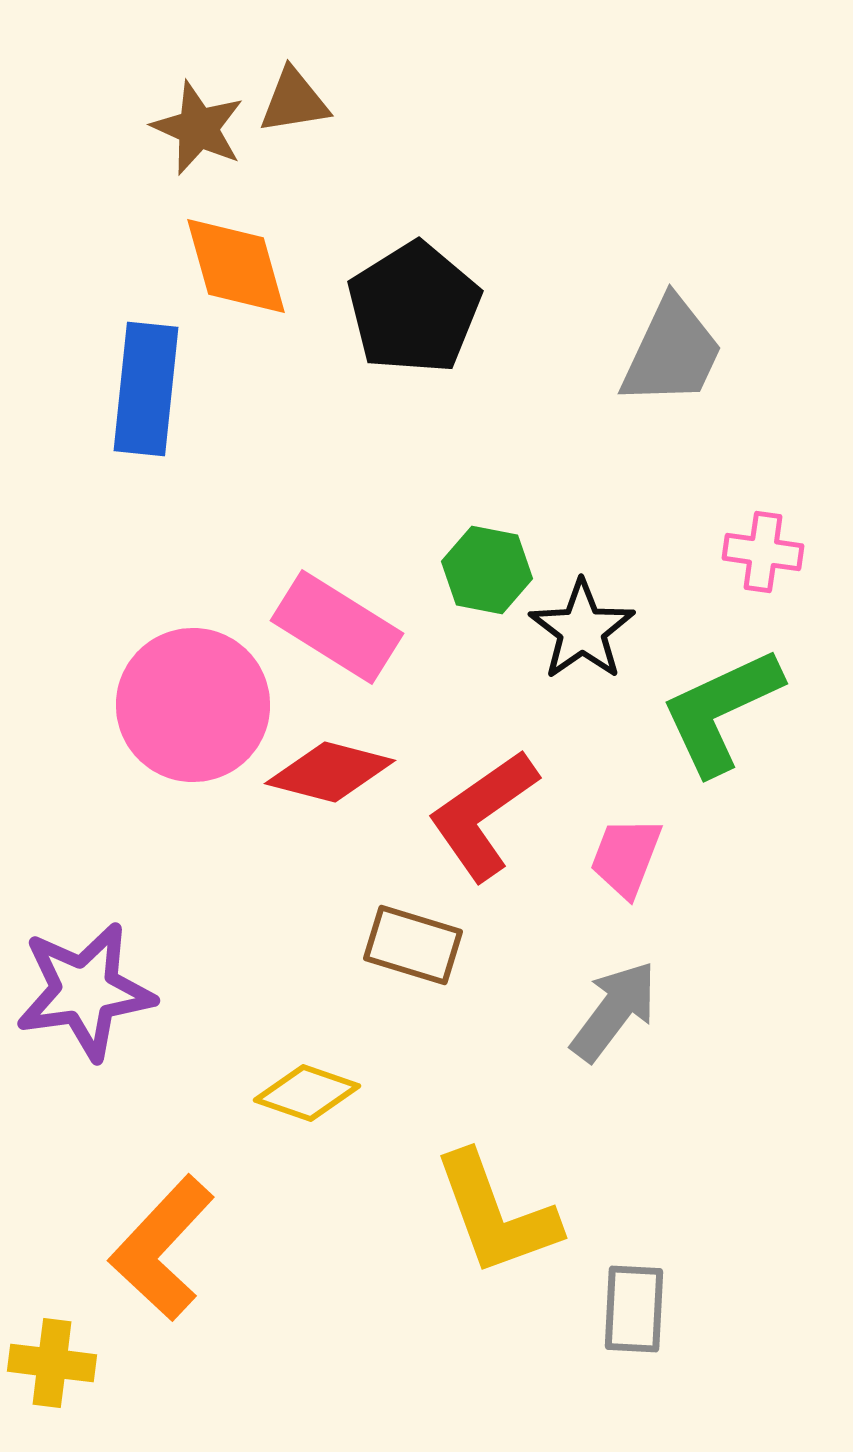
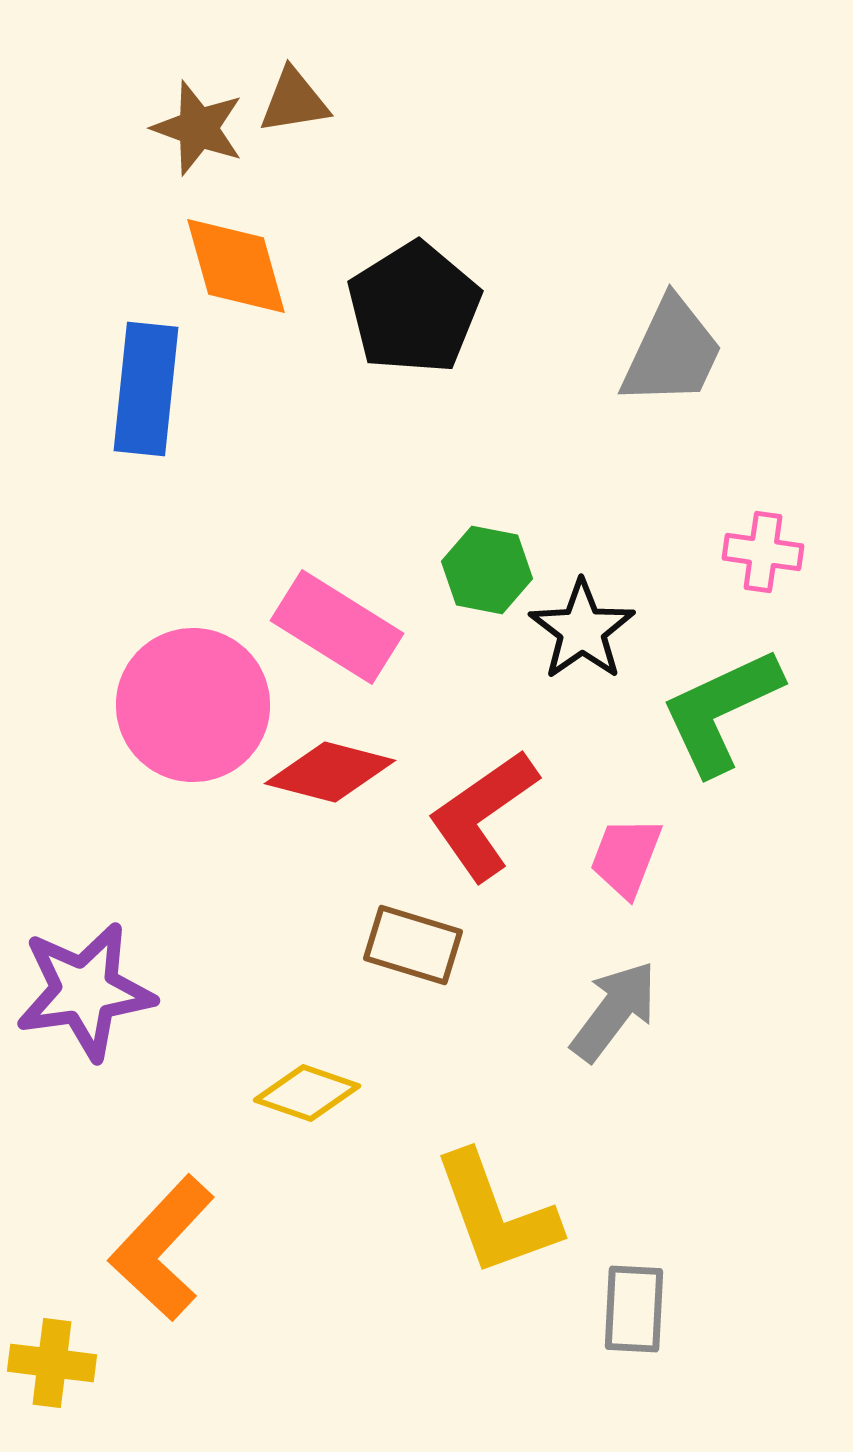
brown star: rotated 4 degrees counterclockwise
